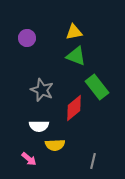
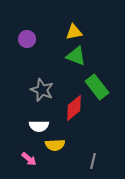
purple circle: moved 1 px down
